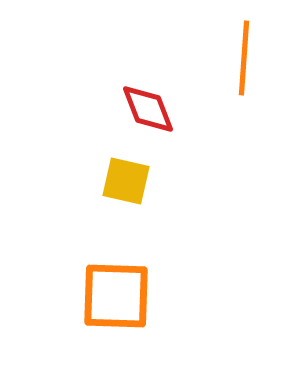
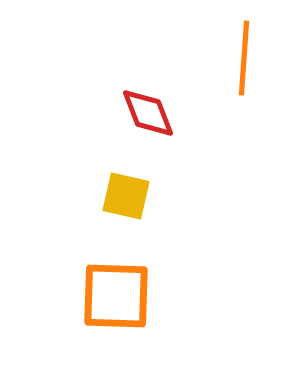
red diamond: moved 4 px down
yellow square: moved 15 px down
